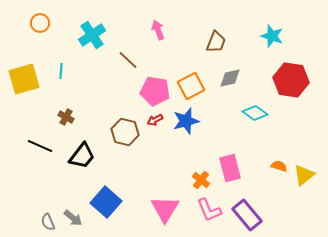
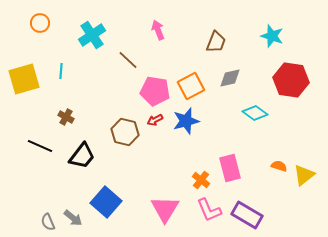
purple rectangle: rotated 20 degrees counterclockwise
